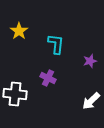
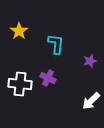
white cross: moved 5 px right, 10 px up
